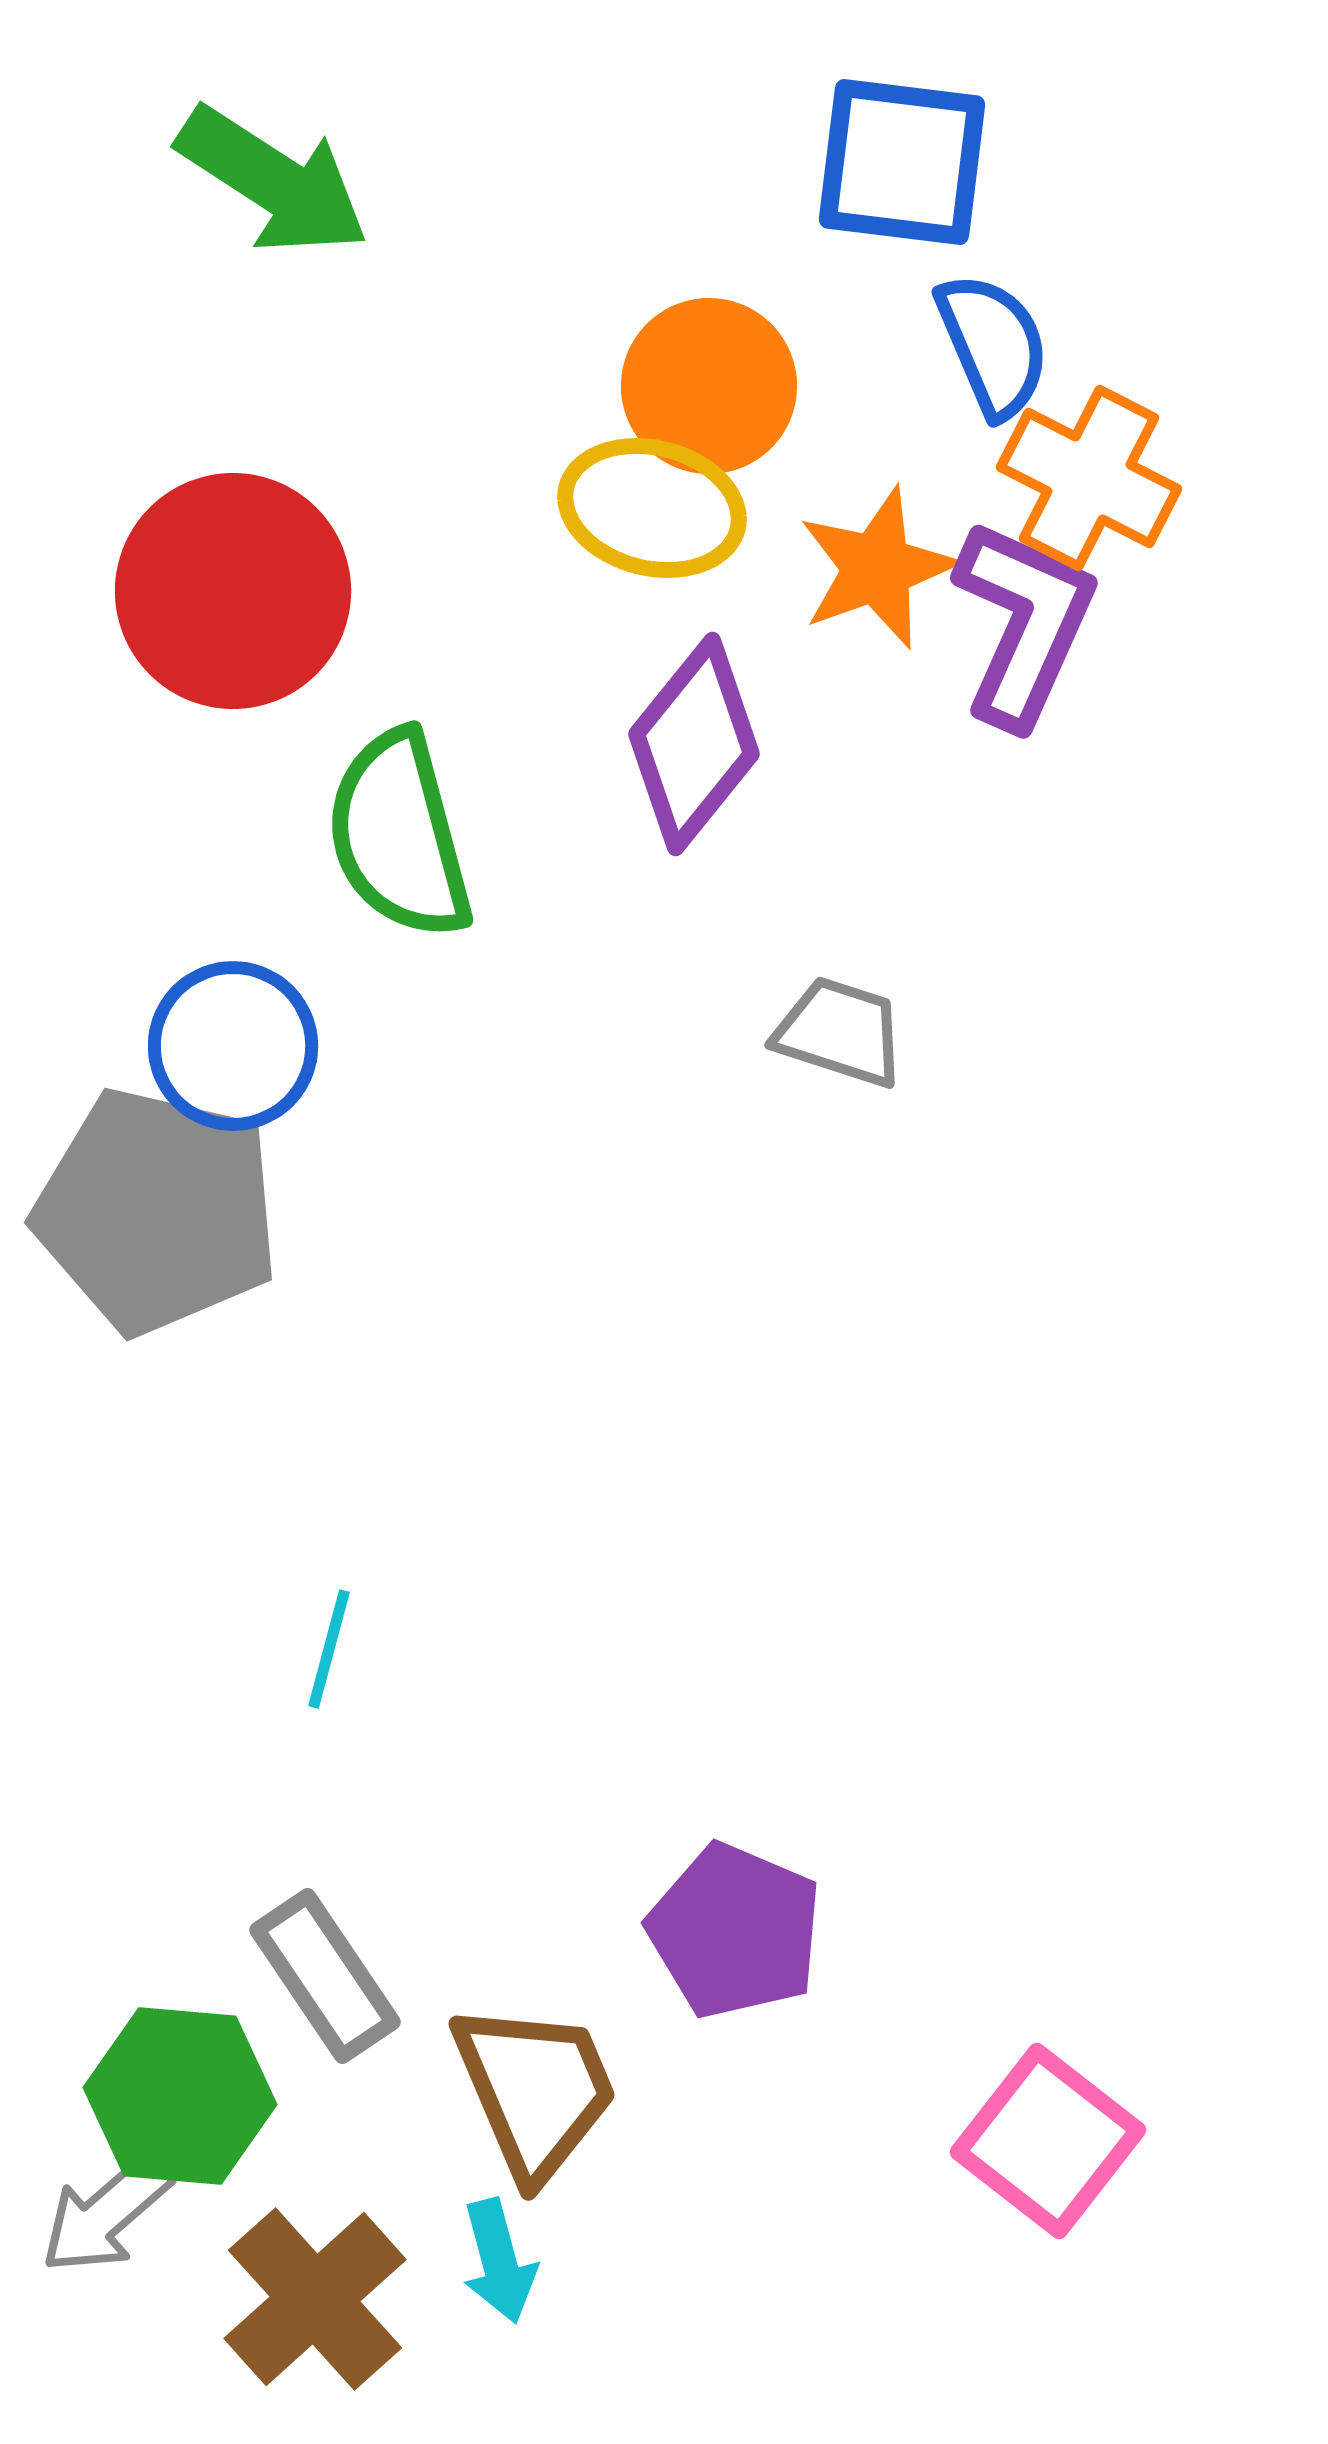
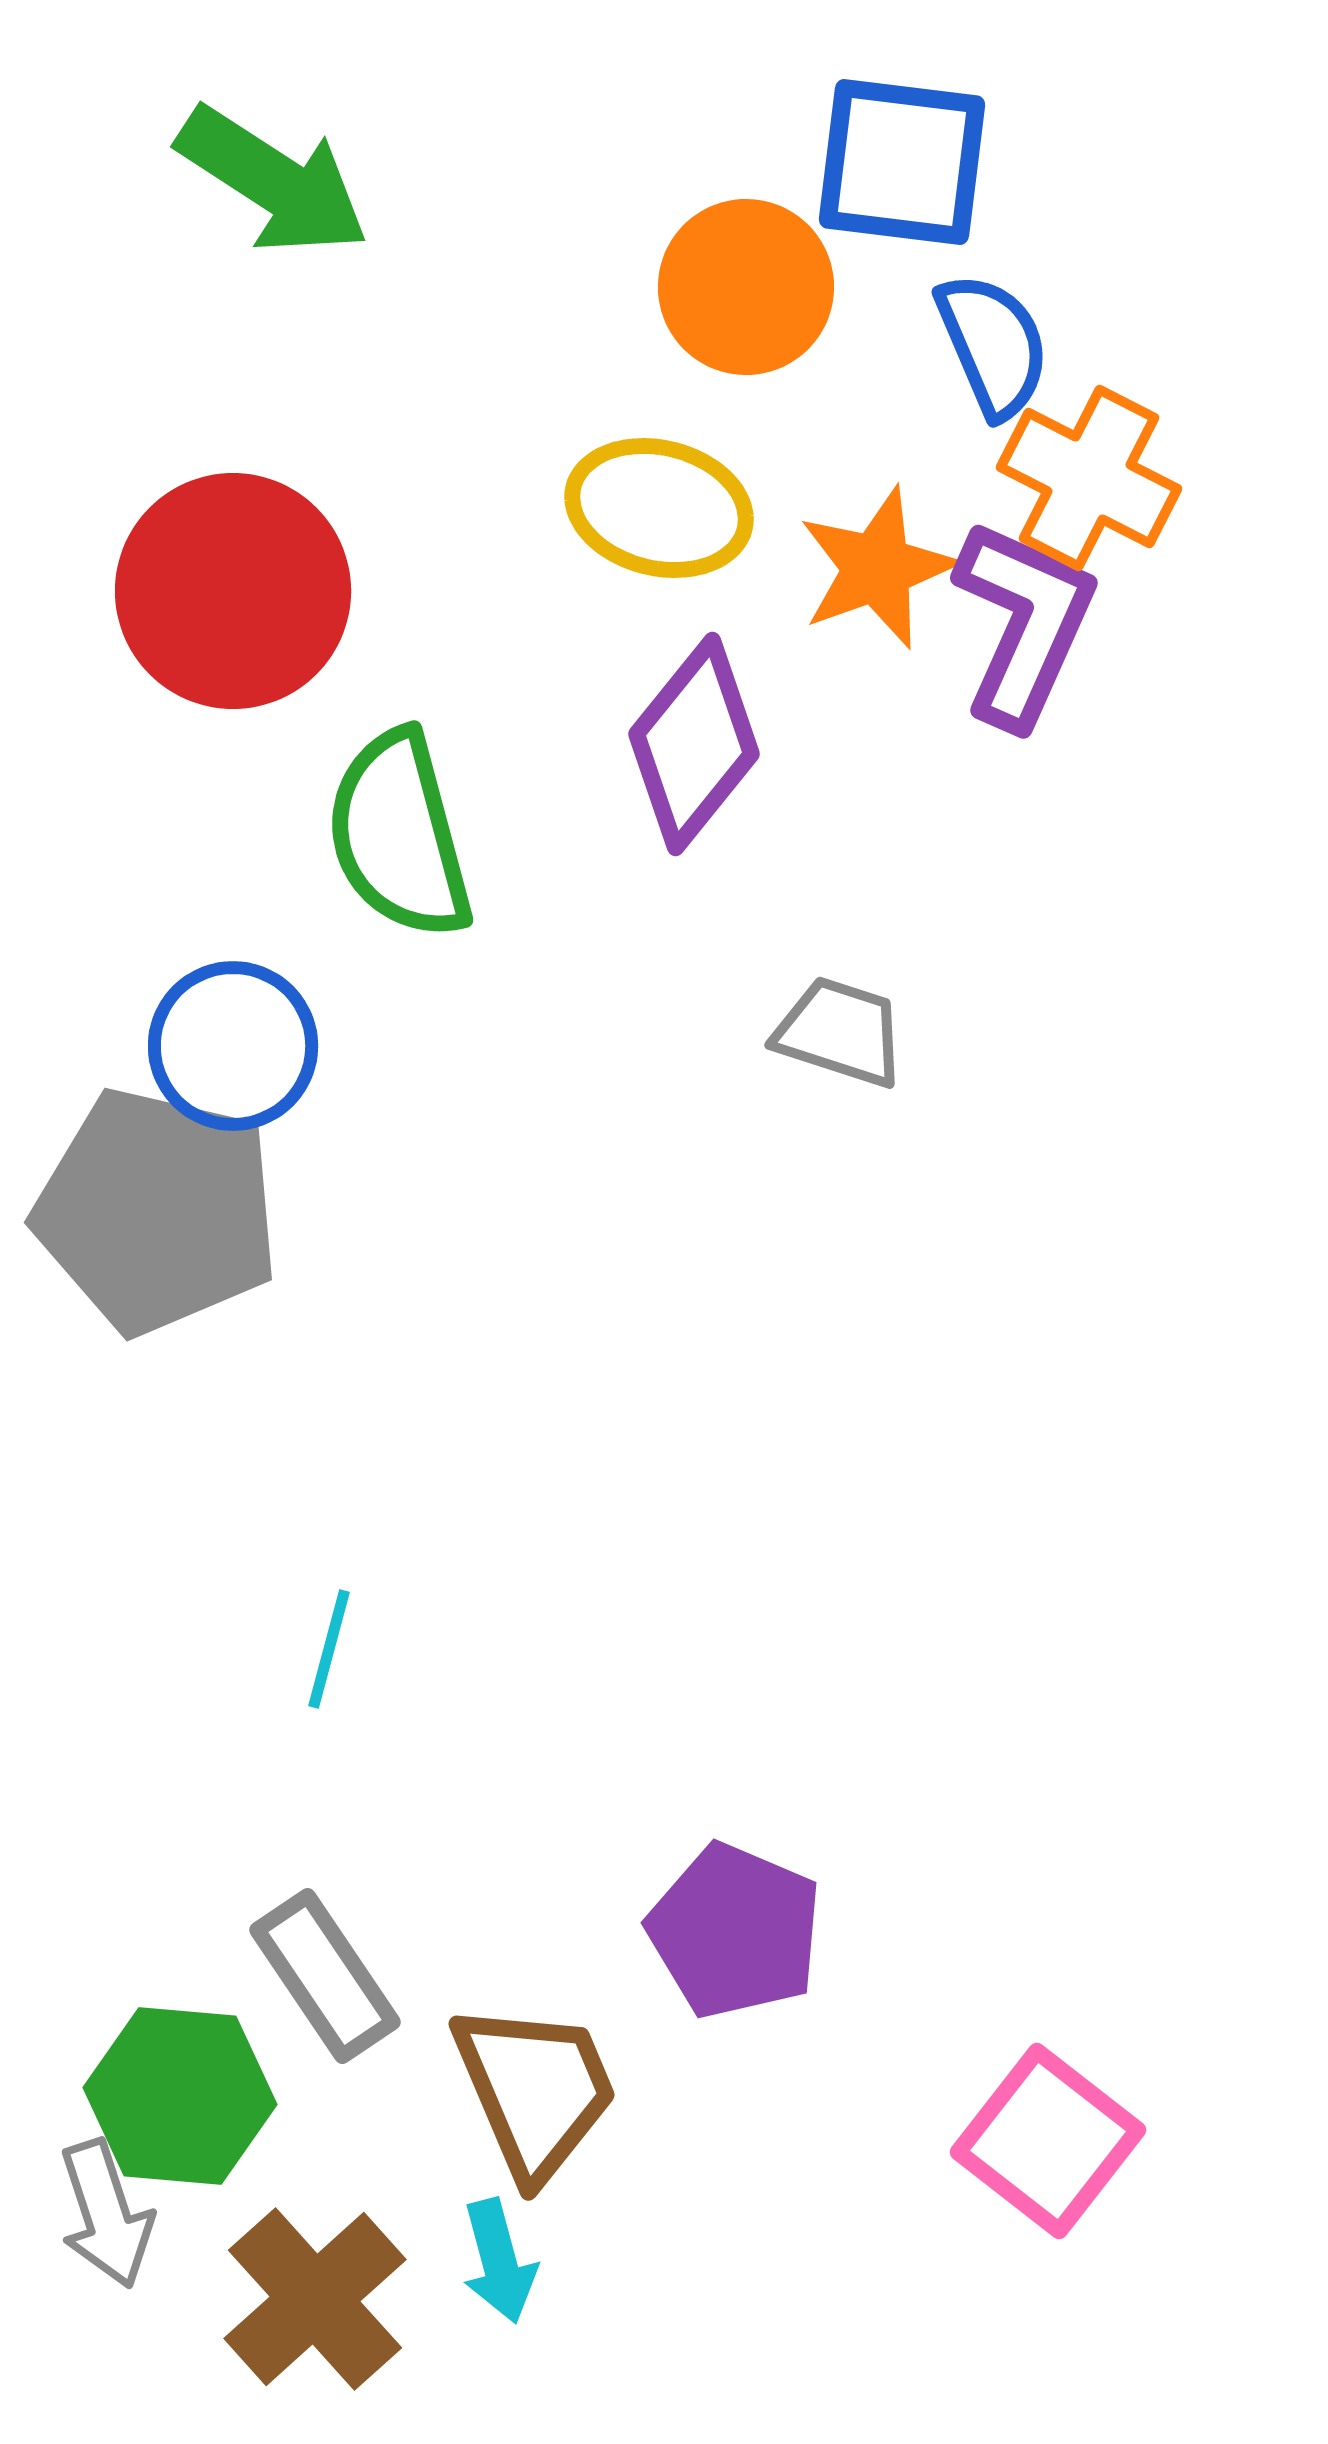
orange circle: moved 37 px right, 99 px up
yellow ellipse: moved 7 px right
gray arrow: rotated 67 degrees counterclockwise
